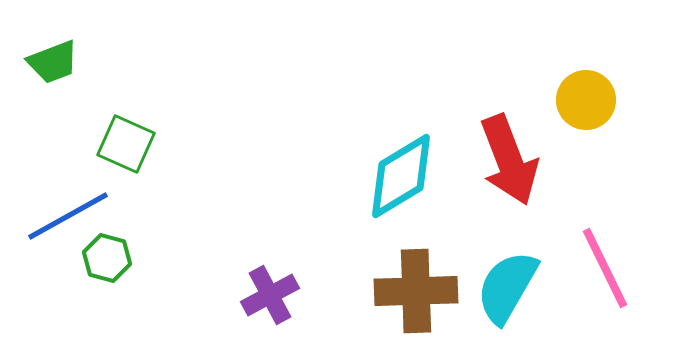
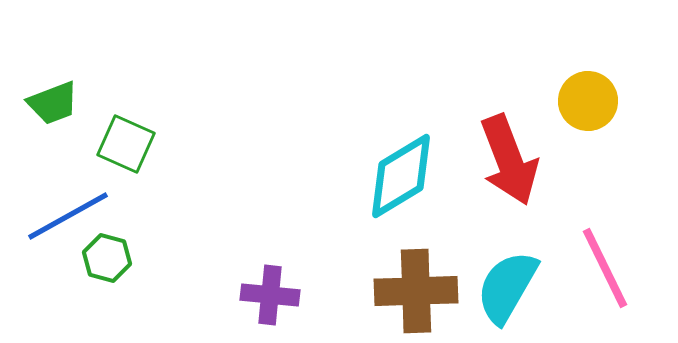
green trapezoid: moved 41 px down
yellow circle: moved 2 px right, 1 px down
purple cross: rotated 34 degrees clockwise
